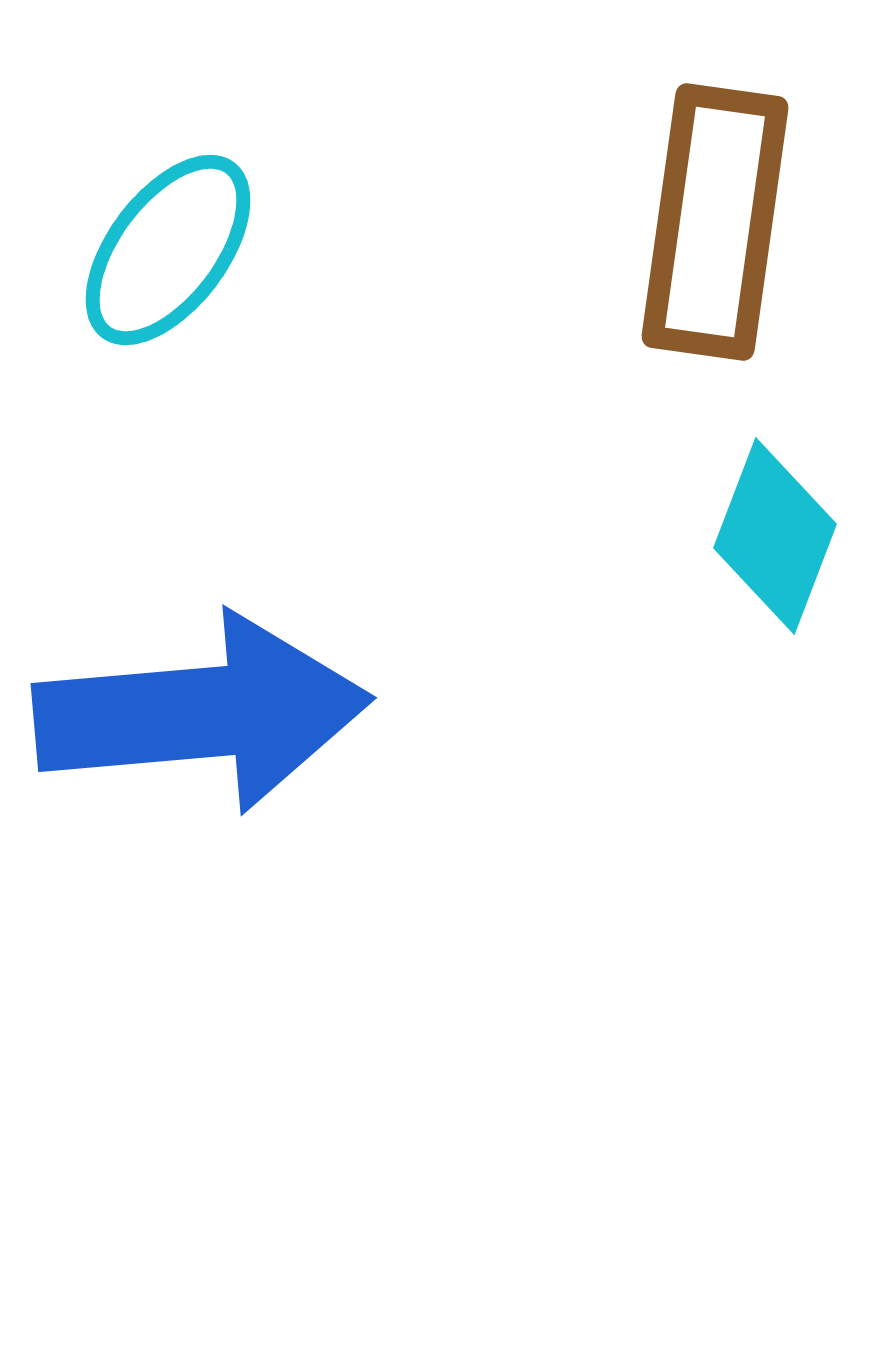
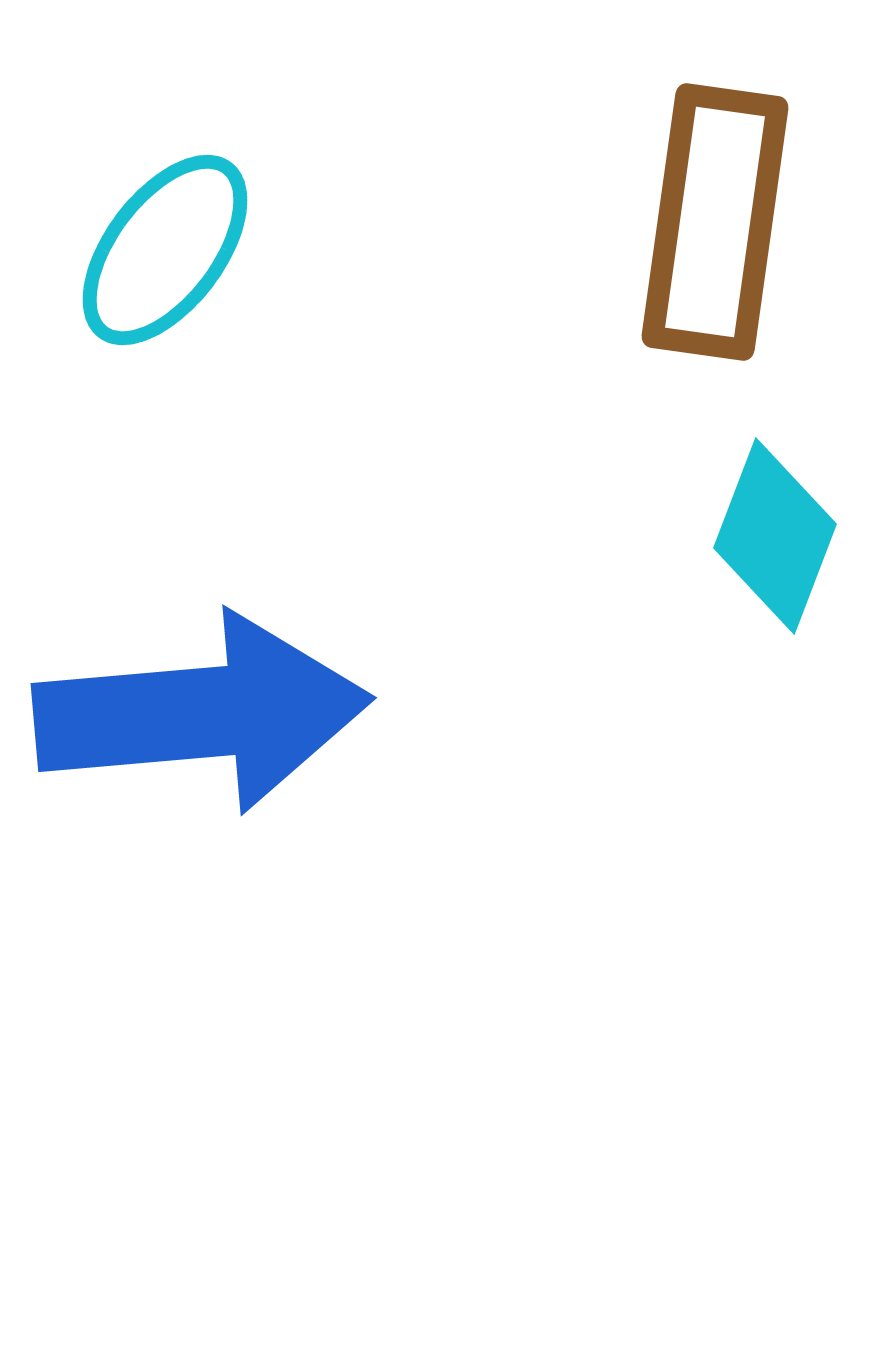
cyan ellipse: moved 3 px left
